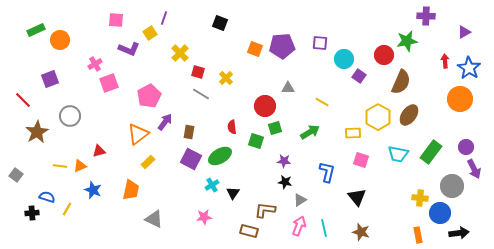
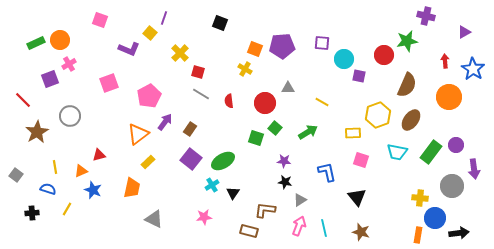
purple cross at (426, 16): rotated 12 degrees clockwise
pink square at (116, 20): moved 16 px left; rotated 14 degrees clockwise
green rectangle at (36, 30): moved 13 px down
yellow square at (150, 33): rotated 16 degrees counterclockwise
purple square at (320, 43): moved 2 px right
pink cross at (95, 64): moved 26 px left
blue star at (469, 68): moved 4 px right, 1 px down
purple square at (359, 76): rotated 24 degrees counterclockwise
yellow cross at (226, 78): moved 19 px right, 9 px up; rotated 16 degrees counterclockwise
brown semicircle at (401, 82): moved 6 px right, 3 px down
orange circle at (460, 99): moved 11 px left, 2 px up
red circle at (265, 106): moved 3 px up
brown ellipse at (409, 115): moved 2 px right, 5 px down
yellow hexagon at (378, 117): moved 2 px up; rotated 10 degrees clockwise
red semicircle at (232, 127): moved 3 px left, 26 px up
green square at (275, 128): rotated 32 degrees counterclockwise
brown rectangle at (189, 132): moved 1 px right, 3 px up; rotated 24 degrees clockwise
green arrow at (310, 132): moved 2 px left
green square at (256, 141): moved 3 px up
purple circle at (466, 147): moved 10 px left, 2 px up
red triangle at (99, 151): moved 4 px down
cyan trapezoid at (398, 154): moved 1 px left, 2 px up
green ellipse at (220, 156): moved 3 px right, 5 px down
purple square at (191, 159): rotated 10 degrees clockwise
yellow line at (60, 166): moved 5 px left, 1 px down; rotated 72 degrees clockwise
orange triangle at (80, 166): moved 1 px right, 5 px down
purple arrow at (474, 169): rotated 18 degrees clockwise
blue L-shape at (327, 172): rotated 25 degrees counterclockwise
orange trapezoid at (131, 190): moved 1 px right, 2 px up
blue semicircle at (47, 197): moved 1 px right, 8 px up
blue circle at (440, 213): moved 5 px left, 5 px down
orange rectangle at (418, 235): rotated 21 degrees clockwise
